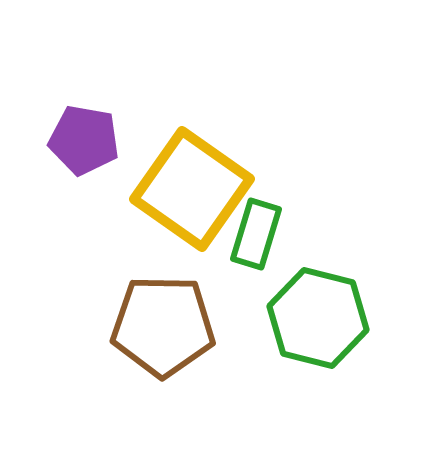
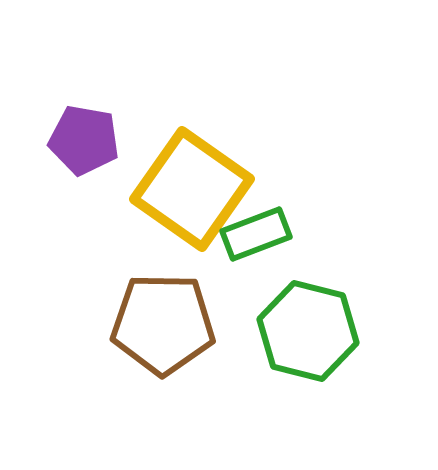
green rectangle: rotated 52 degrees clockwise
green hexagon: moved 10 px left, 13 px down
brown pentagon: moved 2 px up
